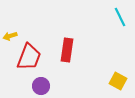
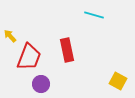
cyan line: moved 26 px left, 2 px up; rotated 48 degrees counterclockwise
yellow arrow: rotated 64 degrees clockwise
red rectangle: rotated 20 degrees counterclockwise
purple circle: moved 2 px up
